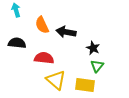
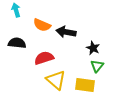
orange semicircle: rotated 42 degrees counterclockwise
red semicircle: rotated 24 degrees counterclockwise
